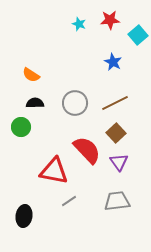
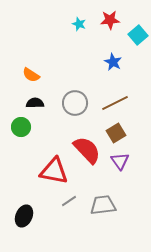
brown square: rotated 12 degrees clockwise
purple triangle: moved 1 px right, 1 px up
gray trapezoid: moved 14 px left, 4 px down
black ellipse: rotated 15 degrees clockwise
